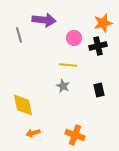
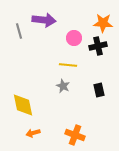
orange star: rotated 18 degrees clockwise
gray line: moved 4 px up
